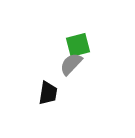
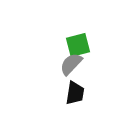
black trapezoid: moved 27 px right
